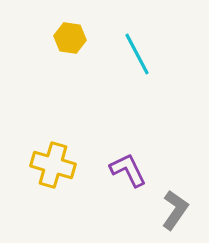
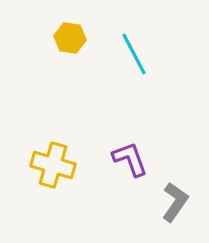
cyan line: moved 3 px left
purple L-shape: moved 2 px right, 11 px up; rotated 6 degrees clockwise
gray L-shape: moved 8 px up
